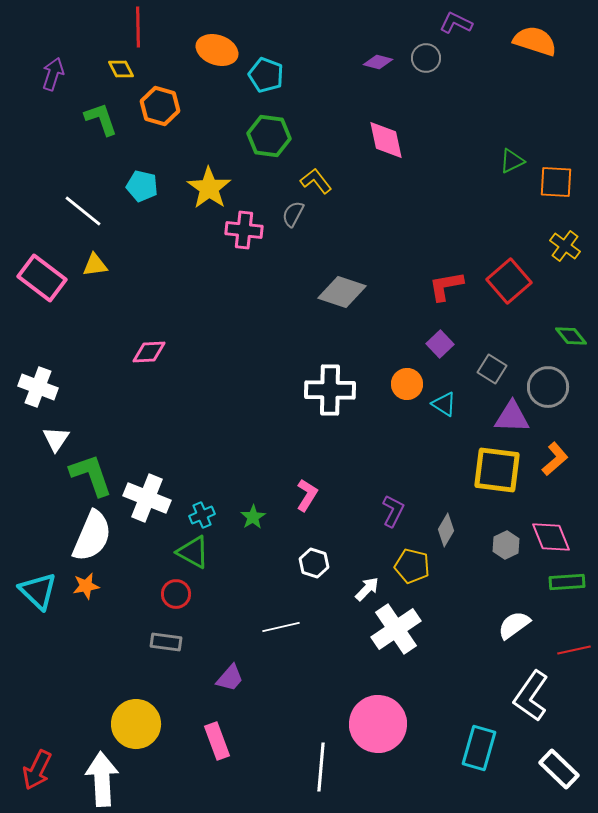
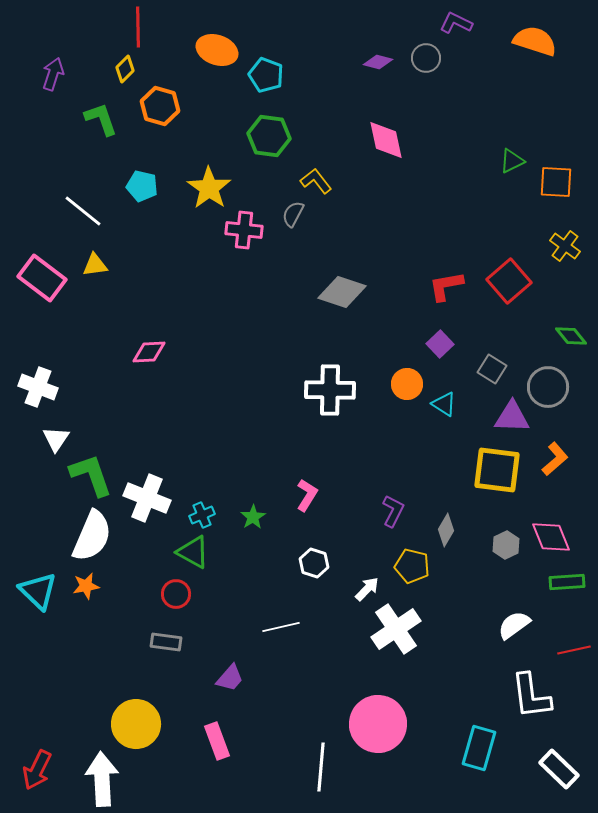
yellow diamond at (121, 69): moved 4 px right; rotated 72 degrees clockwise
white L-shape at (531, 696): rotated 42 degrees counterclockwise
